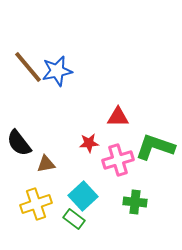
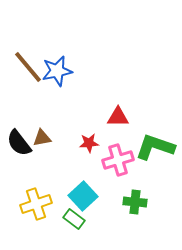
brown triangle: moved 4 px left, 26 px up
